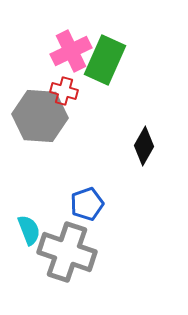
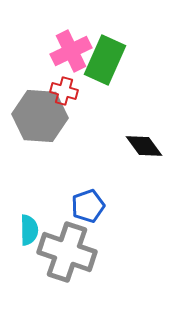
black diamond: rotated 66 degrees counterclockwise
blue pentagon: moved 1 px right, 2 px down
cyan semicircle: rotated 20 degrees clockwise
